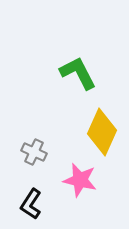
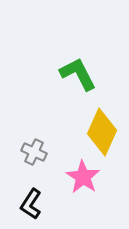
green L-shape: moved 1 px down
pink star: moved 3 px right, 3 px up; rotated 20 degrees clockwise
